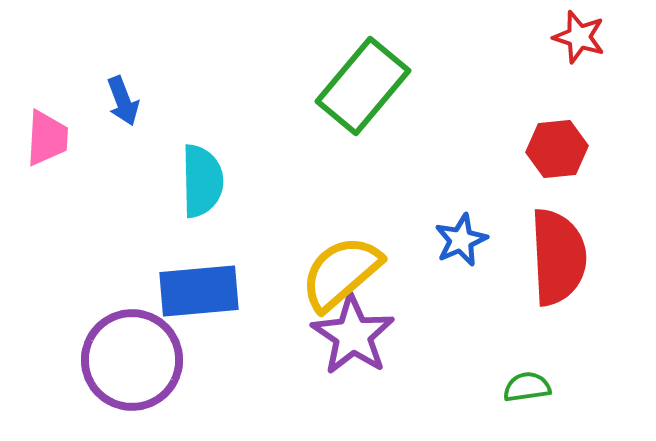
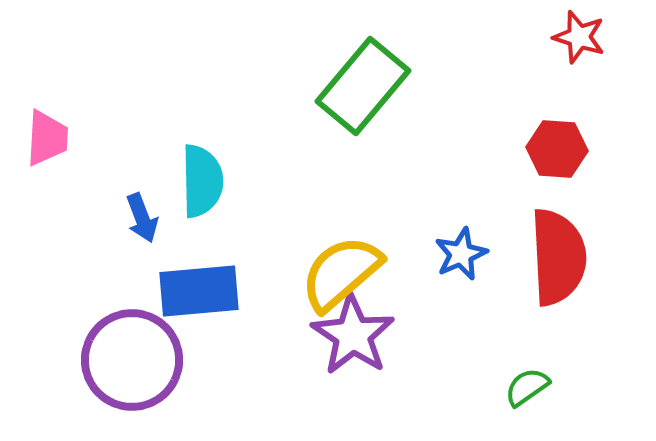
blue arrow: moved 19 px right, 117 px down
red hexagon: rotated 10 degrees clockwise
blue star: moved 14 px down
green semicircle: rotated 27 degrees counterclockwise
